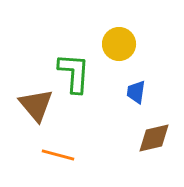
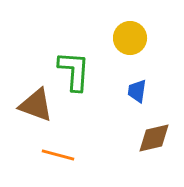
yellow circle: moved 11 px right, 6 px up
green L-shape: moved 2 px up
blue trapezoid: moved 1 px right, 1 px up
brown triangle: rotated 30 degrees counterclockwise
